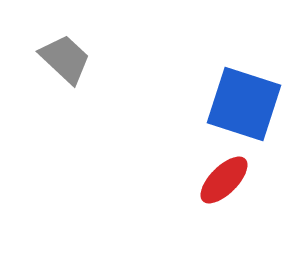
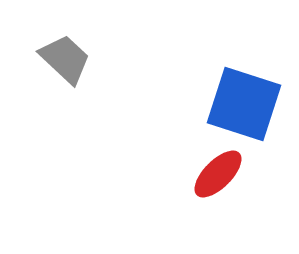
red ellipse: moved 6 px left, 6 px up
